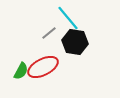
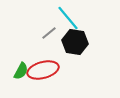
red ellipse: moved 3 px down; rotated 12 degrees clockwise
